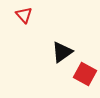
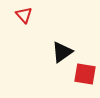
red square: rotated 20 degrees counterclockwise
